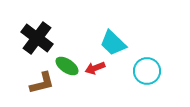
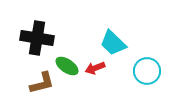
black cross: rotated 28 degrees counterclockwise
